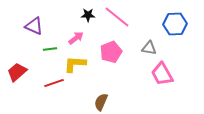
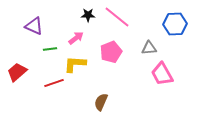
gray triangle: rotated 14 degrees counterclockwise
